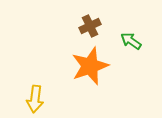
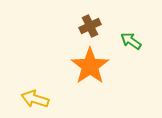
orange star: rotated 15 degrees counterclockwise
yellow arrow: rotated 100 degrees clockwise
